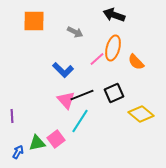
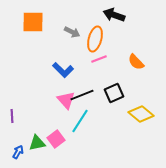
orange square: moved 1 px left, 1 px down
gray arrow: moved 3 px left
orange ellipse: moved 18 px left, 9 px up
pink line: moved 2 px right; rotated 21 degrees clockwise
